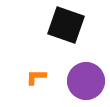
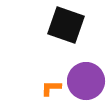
orange L-shape: moved 15 px right, 11 px down
